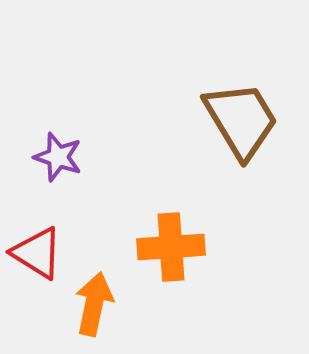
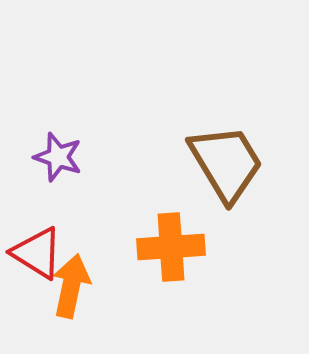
brown trapezoid: moved 15 px left, 43 px down
orange arrow: moved 23 px left, 18 px up
